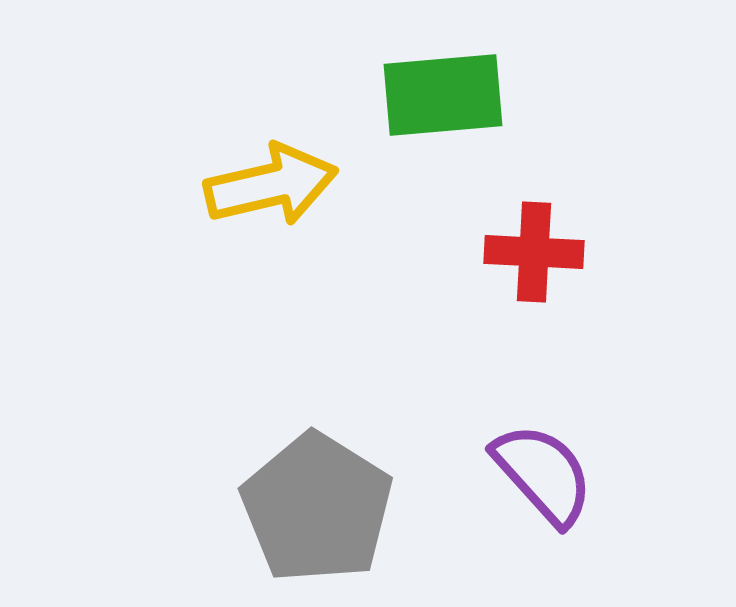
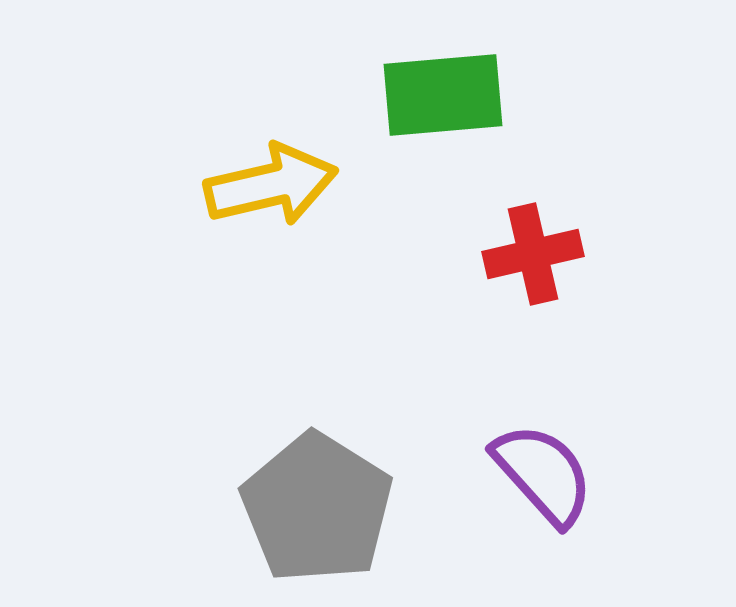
red cross: moved 1 px left, 2 px down; rotated 16 degrees counterclockwise
